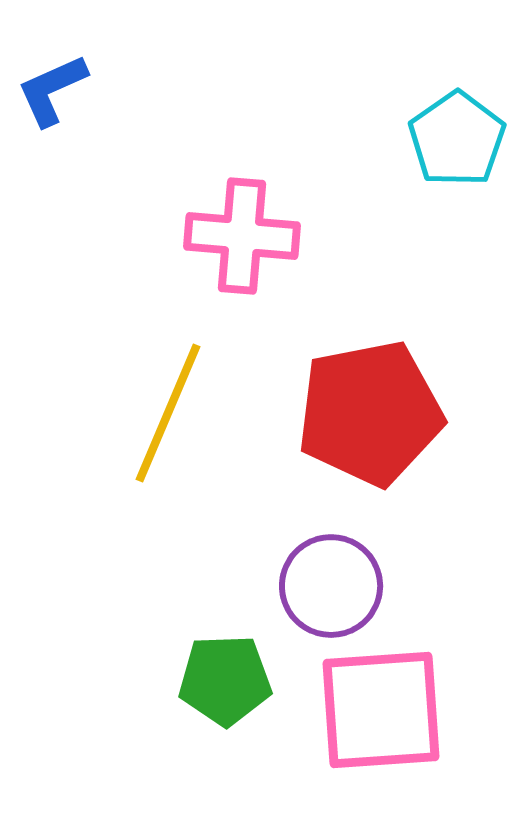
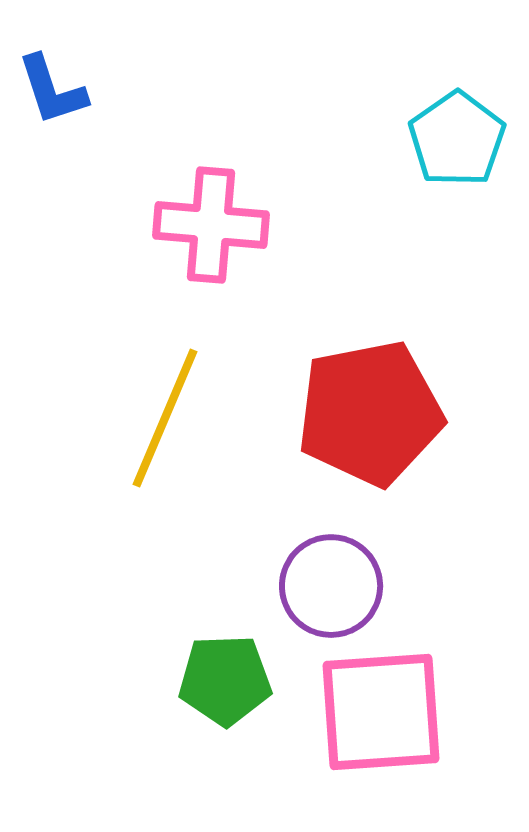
blue L-shape: rotated 84 degrees counterclockwise
pink cross: moved 31 px left, 11 px up
yellow line: moved 3 px left, 5 px down
pink square: moved 2 px down
